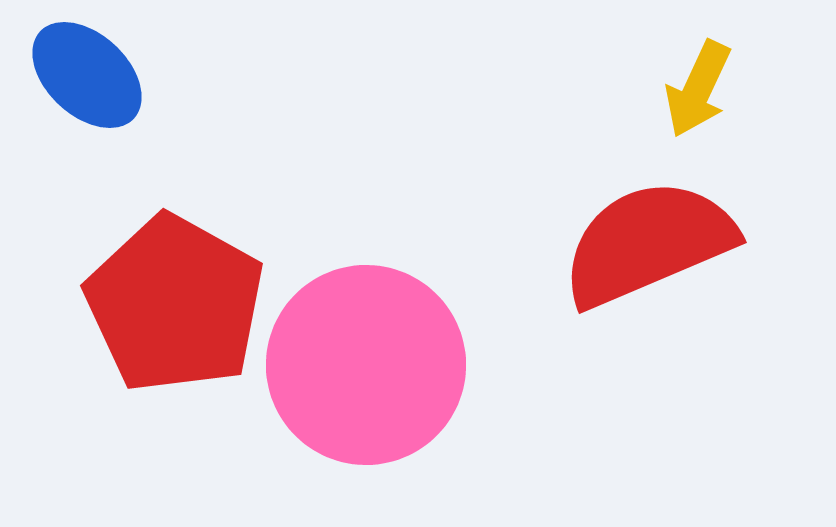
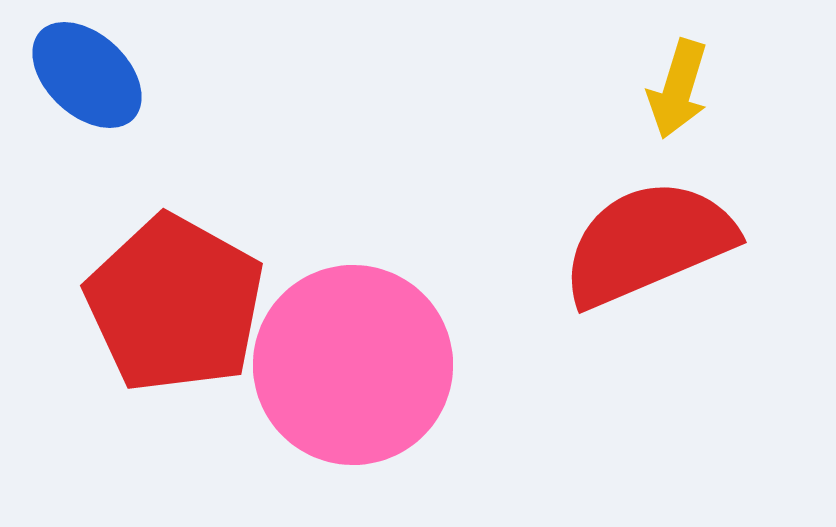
yellow arrow: moved 20 px left; rotated 8 degrees counterclockwise
pink circle: moved 13 px left
